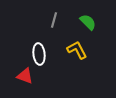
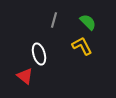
yellow L-shape: moved 5 px right, 4 px up
white ellipse: rotated 10 degrees counterclockwise
red triangle: rotated 18 degrees clockwise
